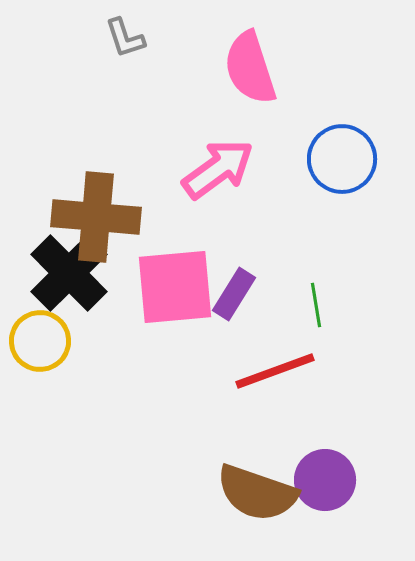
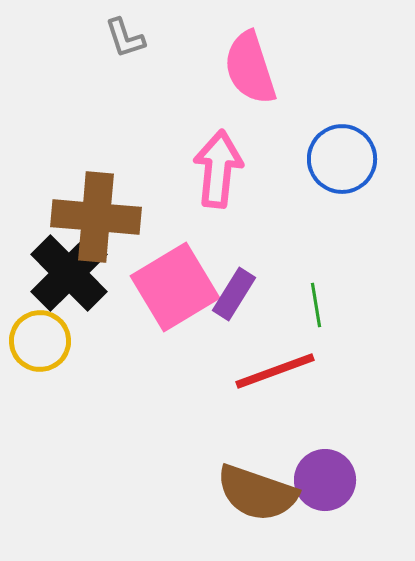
pink arrow: rotated 48 degrees counterclockwise
pink square: rotated 26 degrees counterclockwise
